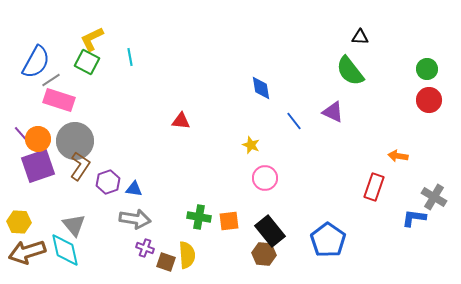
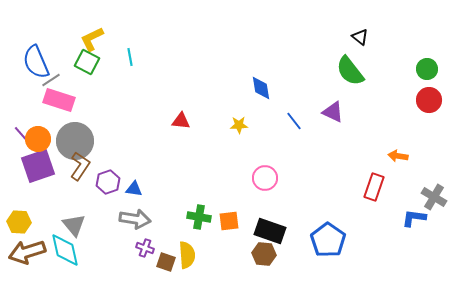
black triangle: rotated 36 degrees clockwise
blue semicircle: rotated 128 degrees clockwise
yellow star: moved 12 px left, 20 px up; rotated 24 degrees counterclockwise
black rectangle: rotated 32 degrees counterclockwise
